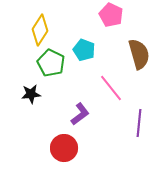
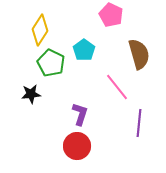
cyan pentagon: rotated 15 degrees clockwise
pink line: moved 6 px right, 1 px up
purple L-shape: rotated 35 degrees counterclockwise
red circle: moved 13 px right, 2 px up
